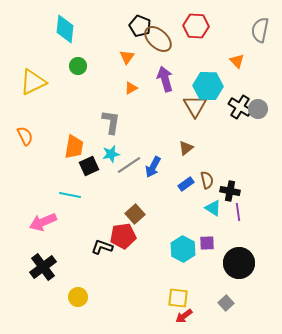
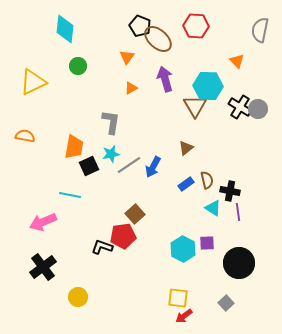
orange semicircle at (25, 136): rotated 54 degrees counterclockwise
